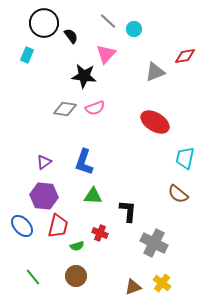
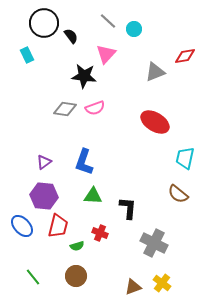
cyan rectangle: rotated 49 degrees counterclockwise
black L-shape: moved 3 px up
